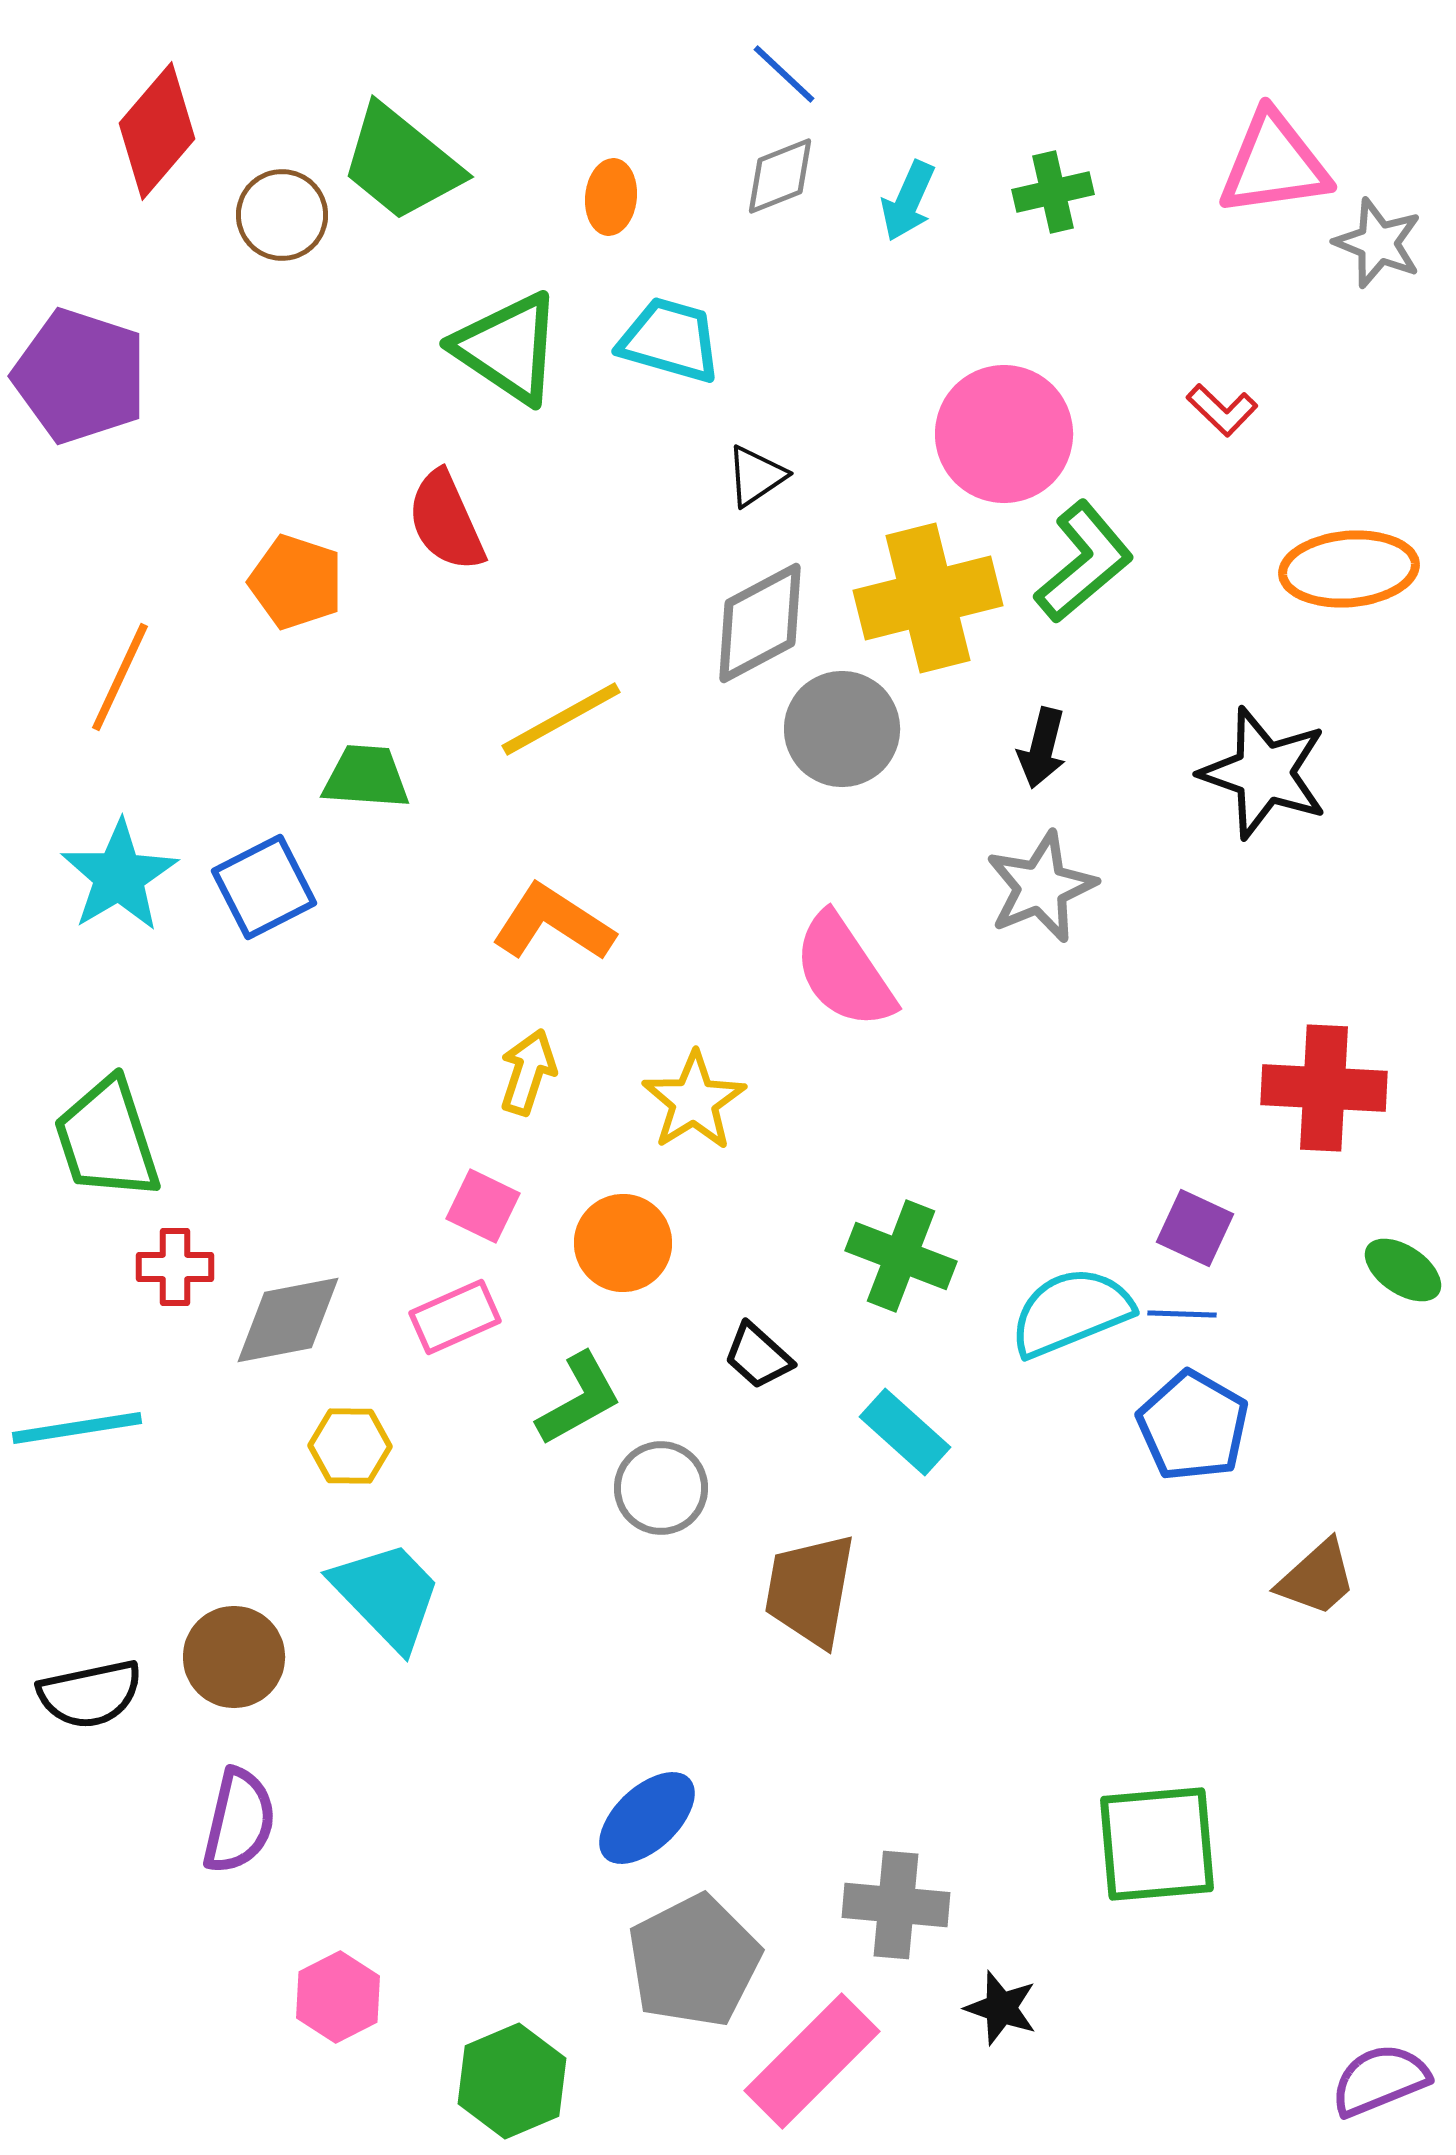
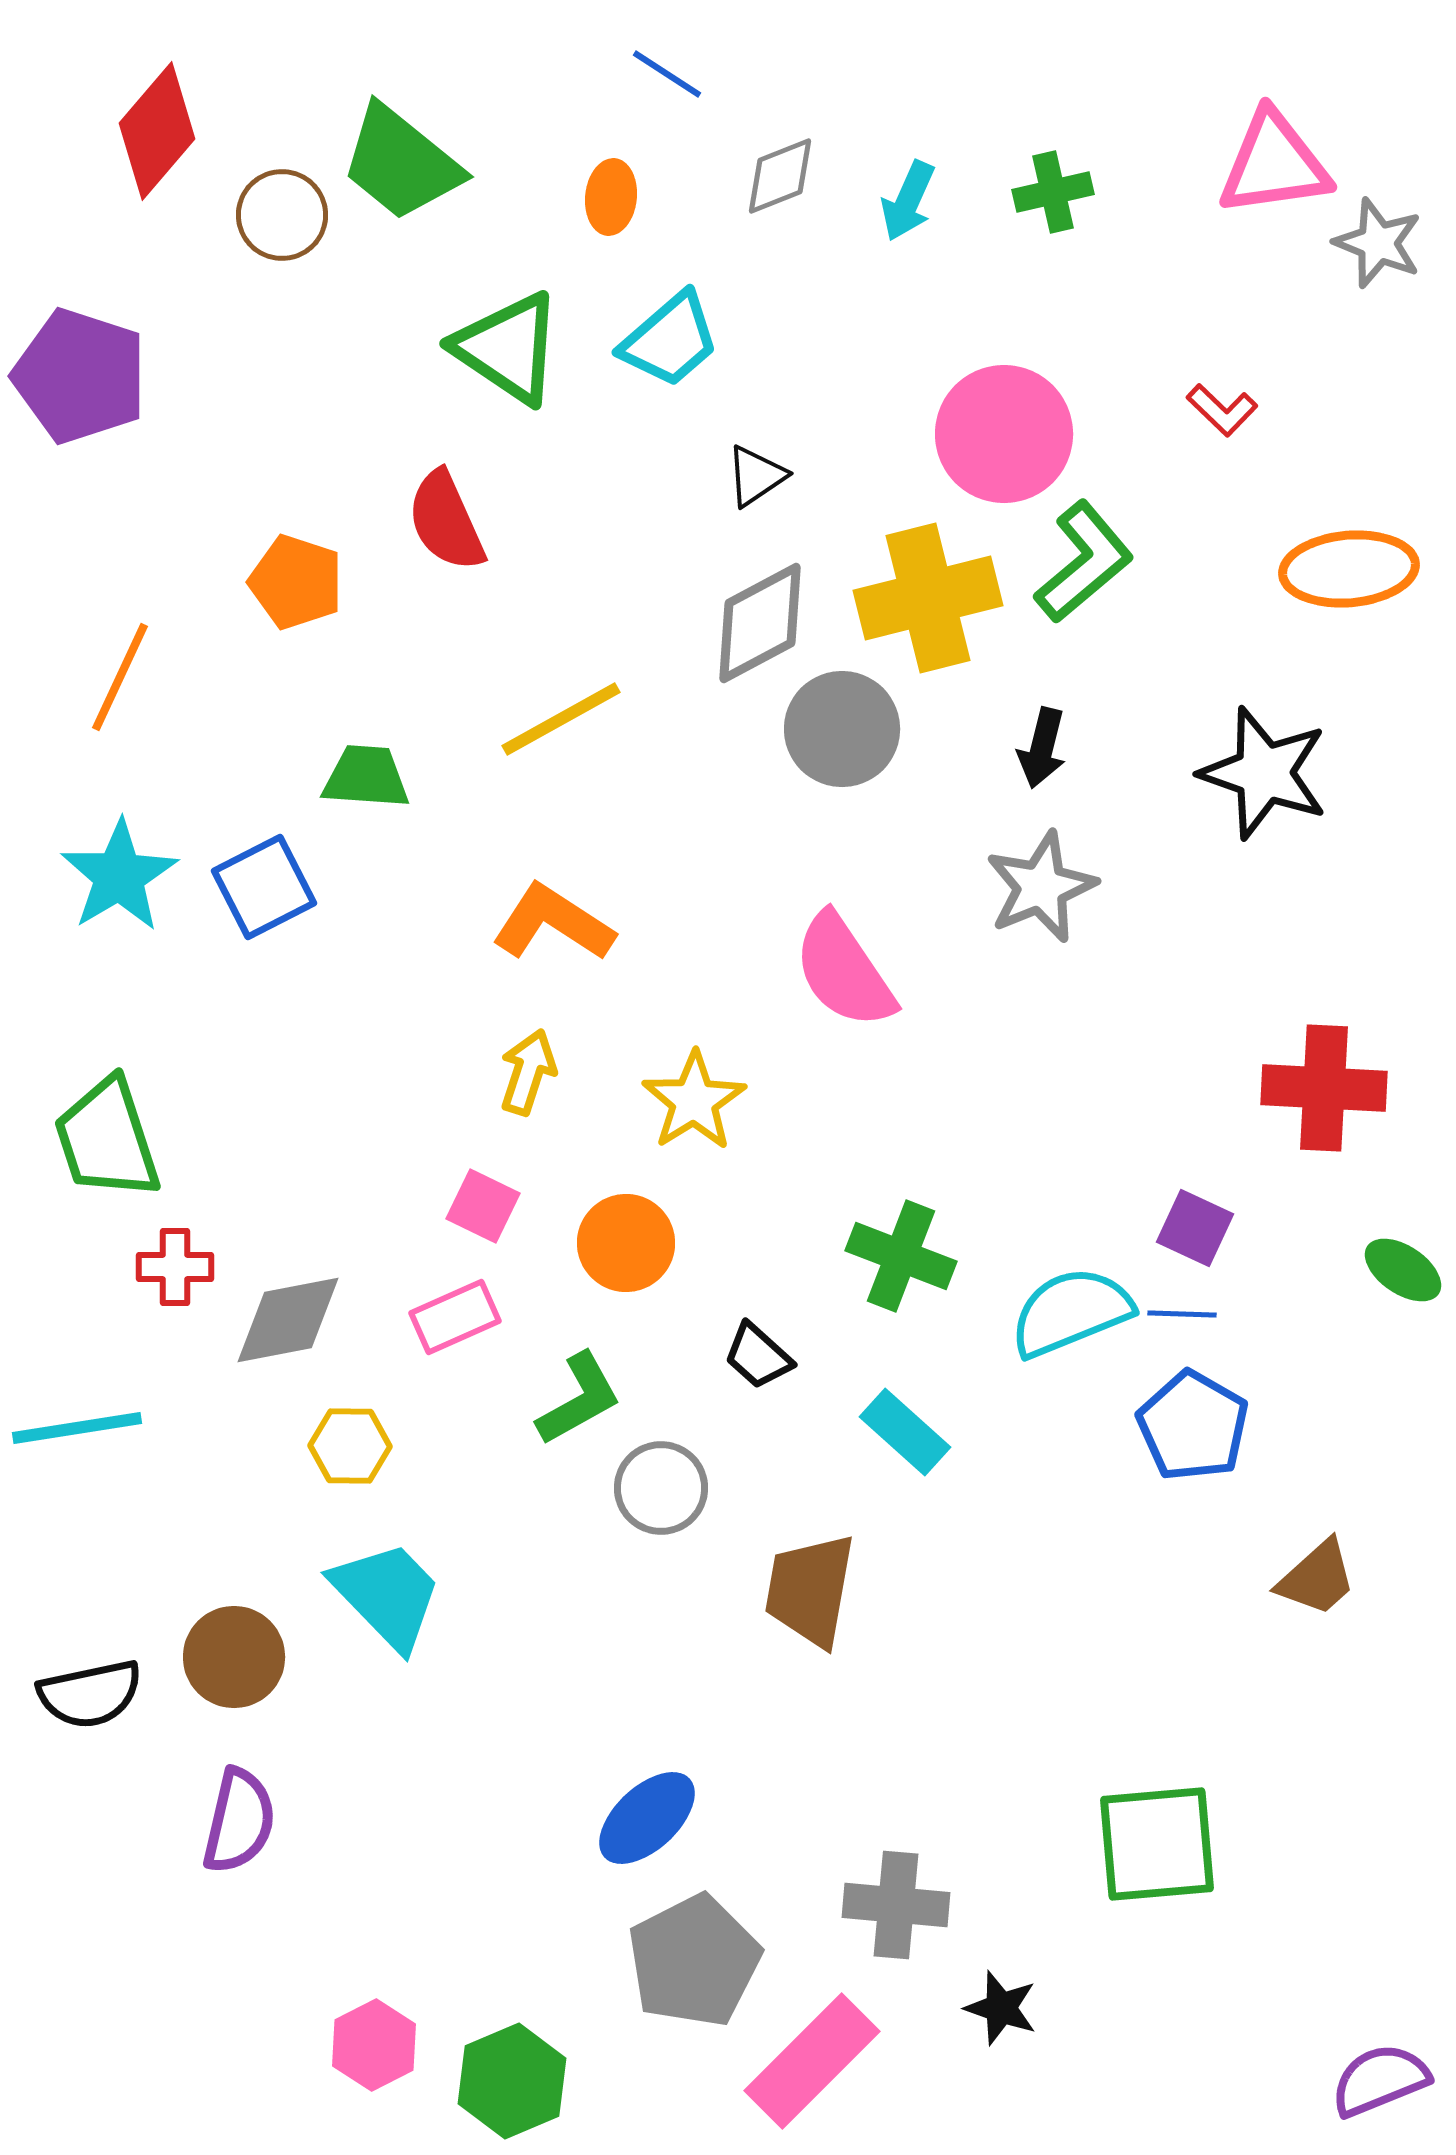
blue line at (784, 74): moved 117 px left; rotated 10 degrees counterclockwise
cyan trapezoid at (670, 340): rotated 123 degrees clockwise
orange circle at (623, 1243): moved 3 px right
pink hexagon at (338, 1997): moved 36 px right, 48 px down
